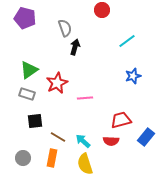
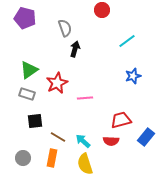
black arrow: moved 2 px down
